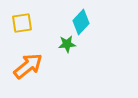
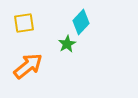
yellow square: moved 2 px right
green star: rotated 24 degrees counterclockwise
